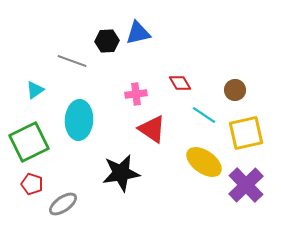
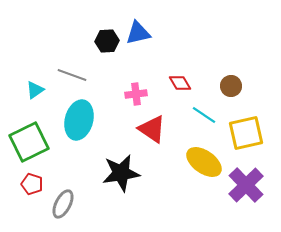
gray line: moved 14 px down
brown circle: moved 4 px left, 4 px up
cyan ellipse: rotated 12 degrees clockwise
gray ellipse: rotated 28 degrees counterclockwise
